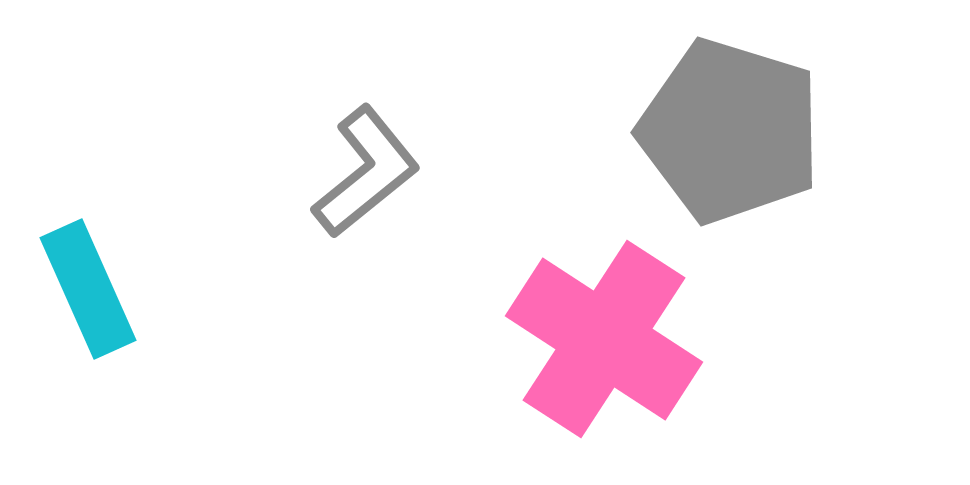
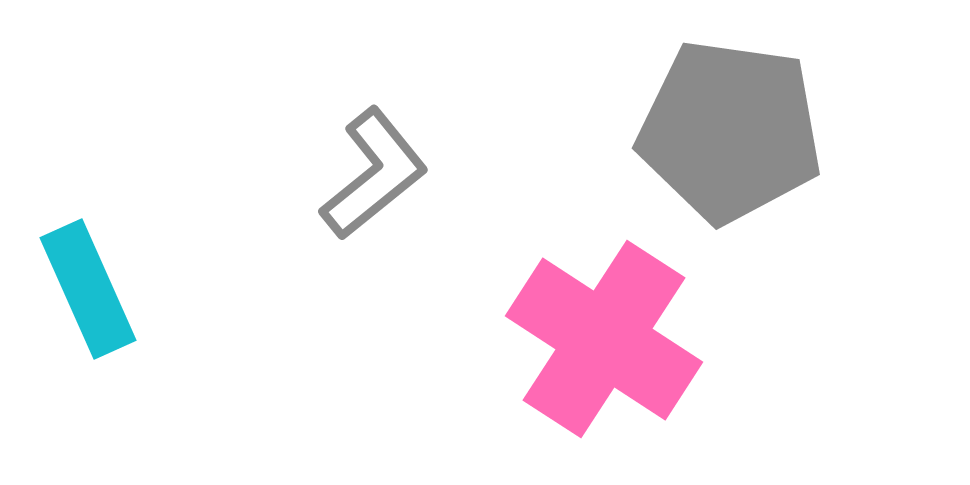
gray pentagon: rotated 9 degrees counterclockwise
gray L-shape: moved 8 px right, 2 px down
